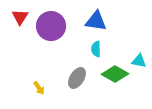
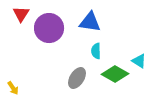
red triangle: moved 1 px right, 3 px up
blue triangle: moved 6 px left, 1 px down
purple circle: moved 2 px left, 2 px down
cyan semicircle: moved 2 px down
cyan triangle: rotated 21 degrees clockwise
yellow arrow: moved 26 px left
